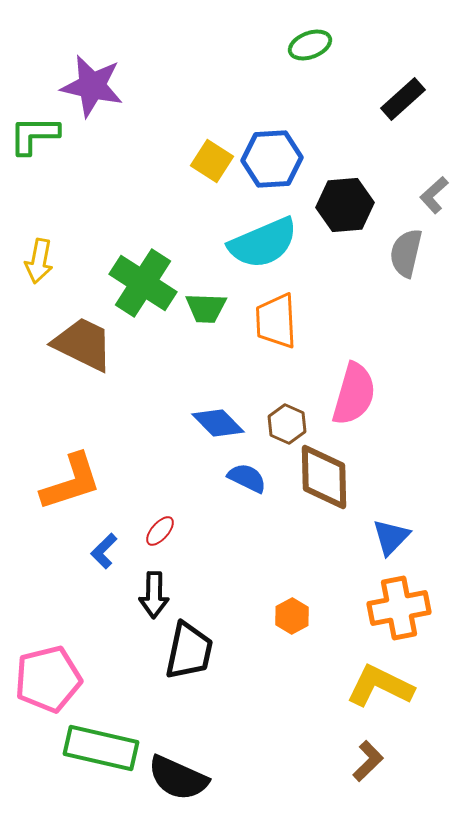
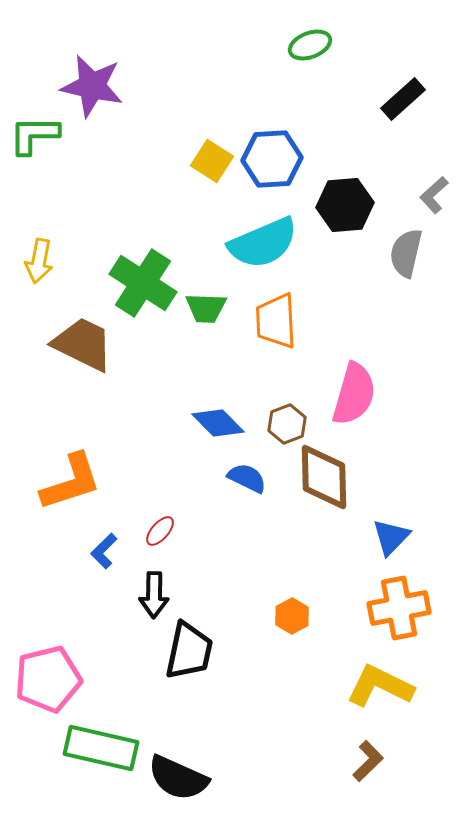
brown hexagon: rotated 15 degrees clockwise
